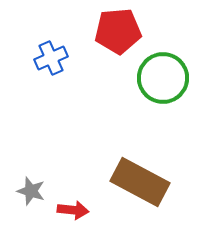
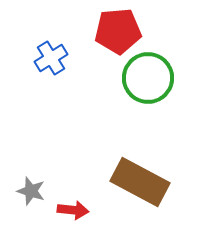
blue cross: rotated 8 degrees counterclockwise
green circle: moved 15 px left
